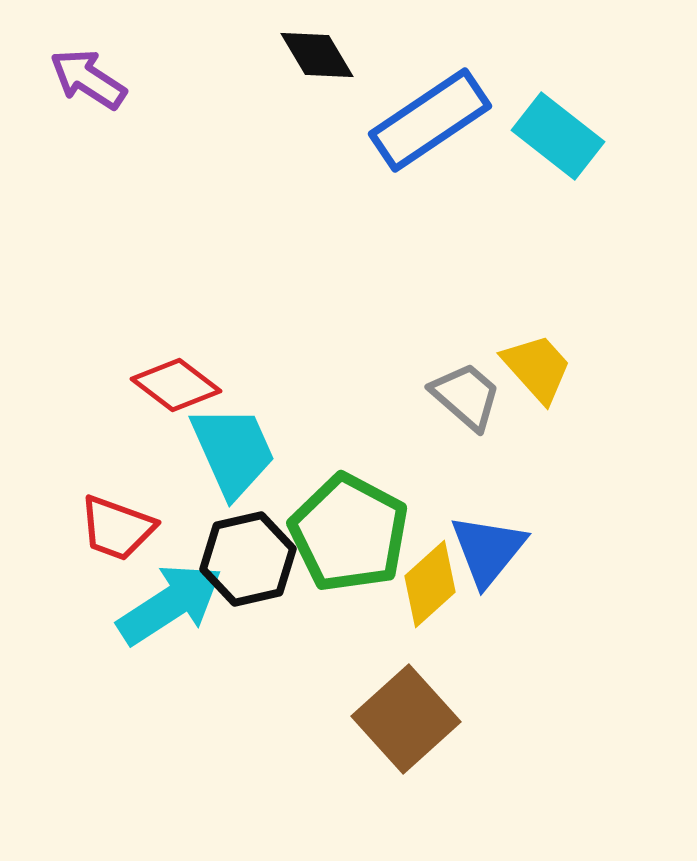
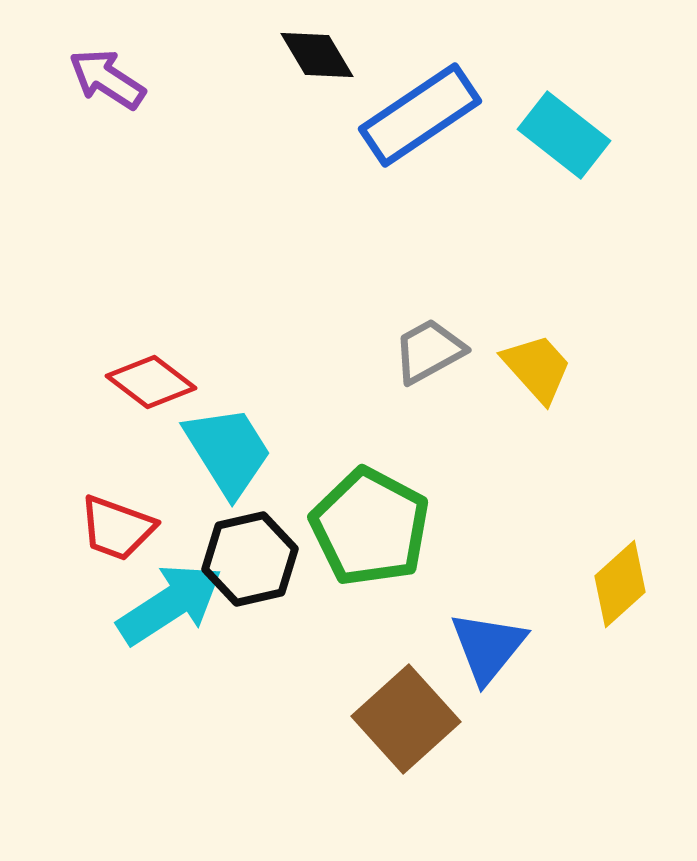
purple arrow: moved 19 px right
blue rectangle: moved 10 px left, 5 px up
cyan rectangle: moved 6 px right, 1 px up
red diamond: moved 25 px left, 3 px up
gray trapezoid: moved 37 px left, 45 px up; rotated 70 degrees counterclockwise
cyan trapezoid: moved 5 px left; rotated 8 degrees counterclockwise
green pentagon: moved 21 px right, 6 px up
blue triangle: moved 97 px down
black hexagon: moved 2 px right
yellow diamond: moved 190 px right
